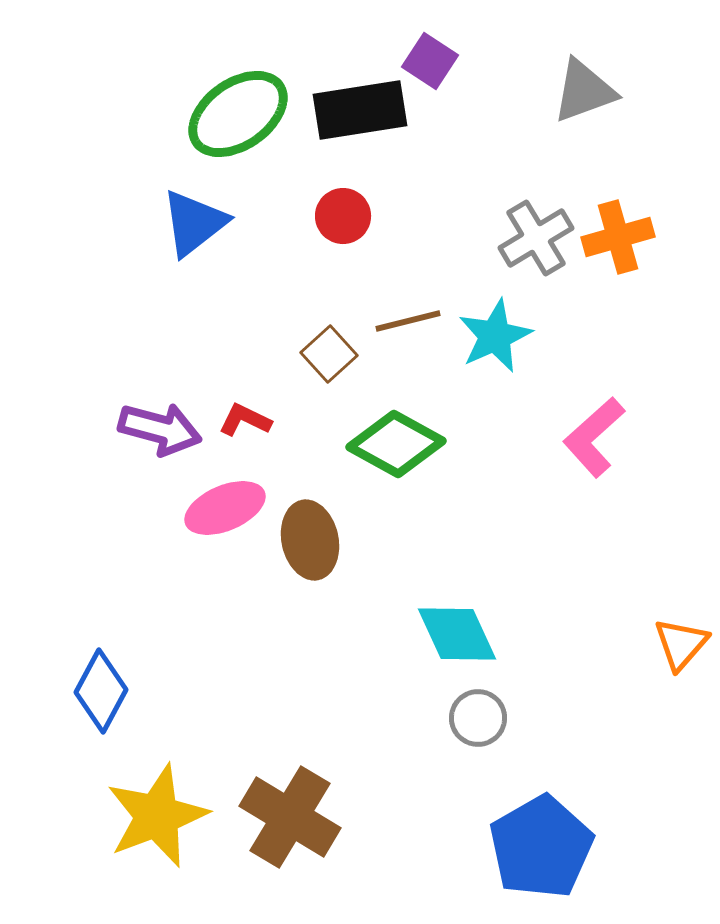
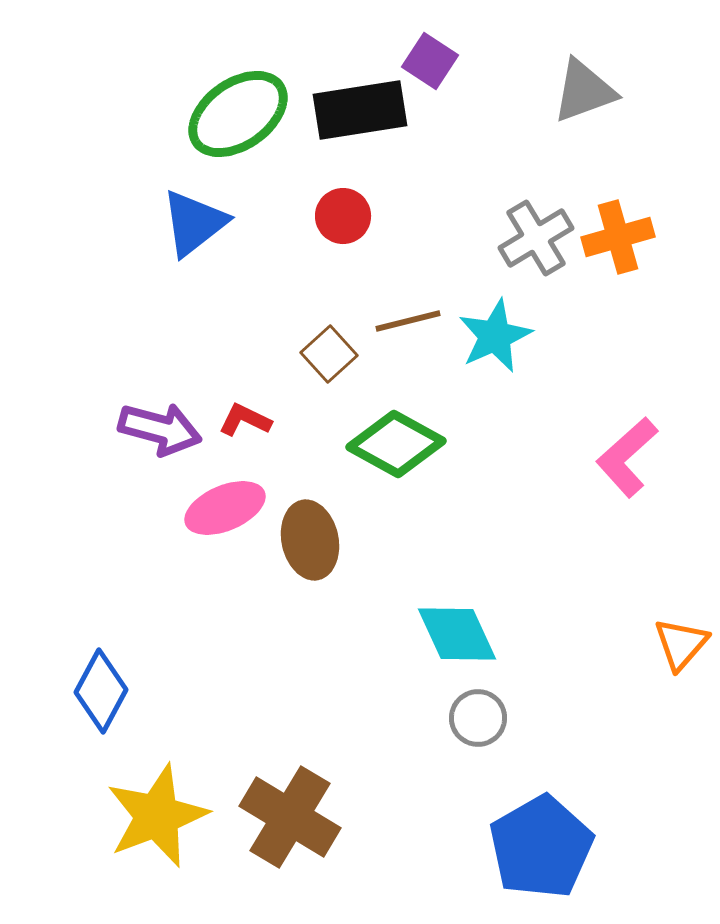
pink L-shape: moved 33 px right, 20 px down
